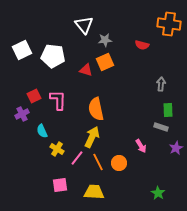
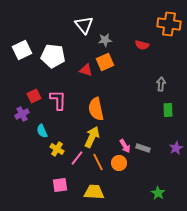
gray rectangle: moved 18 px left, 21 px down
pink arrow: moved 16 px left
